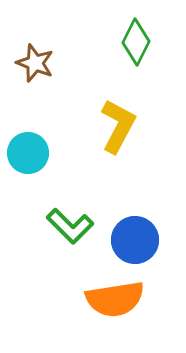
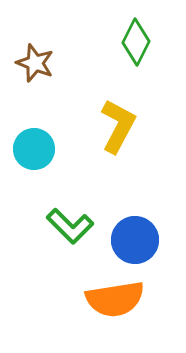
cyan circle: moved 6 px right, 4 px up
